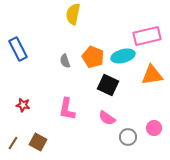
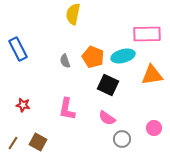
pink rectangle: moved 2 px up; rotated 12 degrees clockwise
gray circle: moved 6 px left, 2 px down
